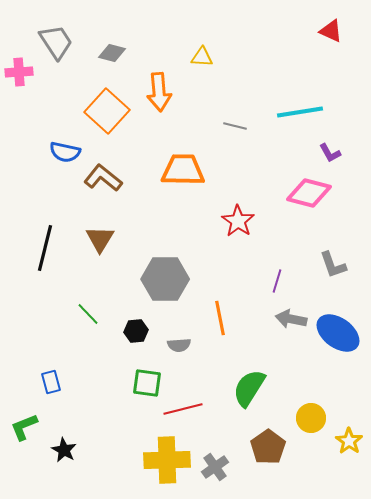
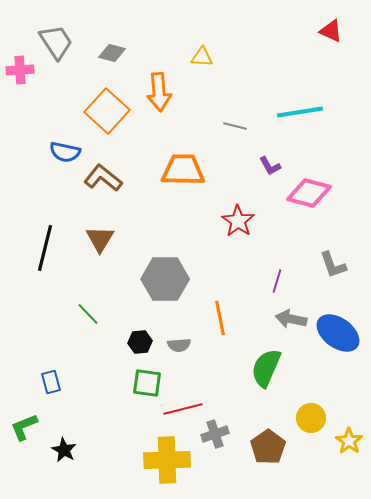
pink cross: moved 1 px right, 2 px up
purple L-shape: moved 60 px left, 13 px down
black hexagon: moved 4 px right, 11 px down
green semicircle: moved 17 px right, 20 px up; rotated 9 degrees counterclockwise
gray cross: moved 33 px up; rotated 16 degrees clockwise
